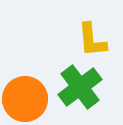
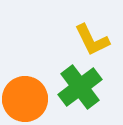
yellow L-shape: rotated 21 degrees counterclockwise
